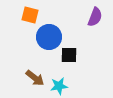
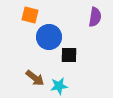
purple semicircle: rotated 12 degrees counterclockwise
